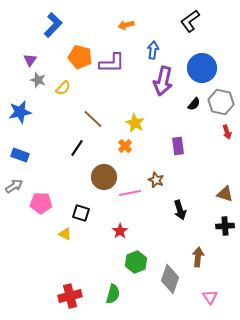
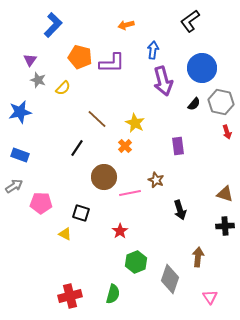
purple arrow: rotated 28 degrees counterclockwise
brown line: moved 4 px right
